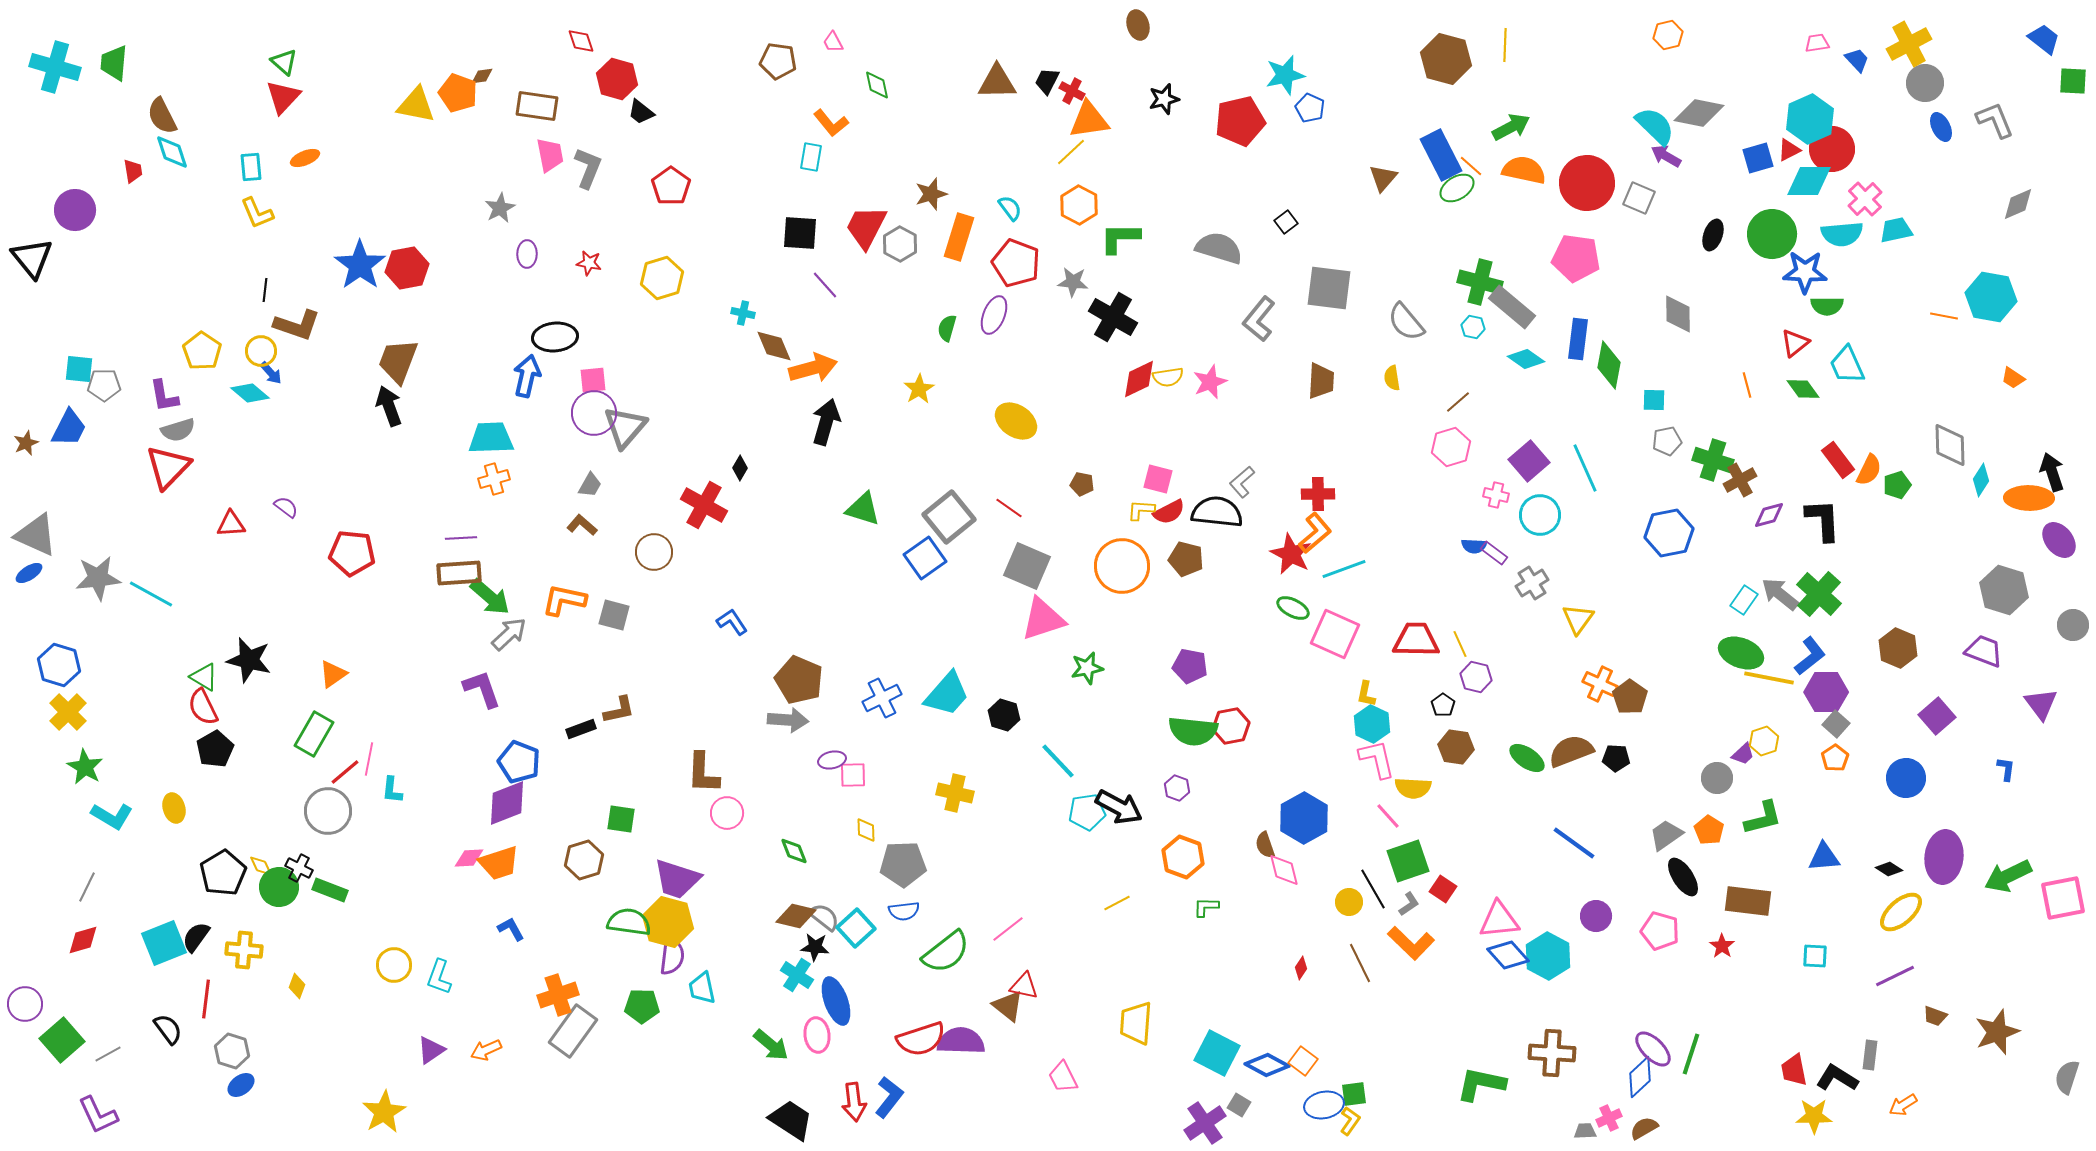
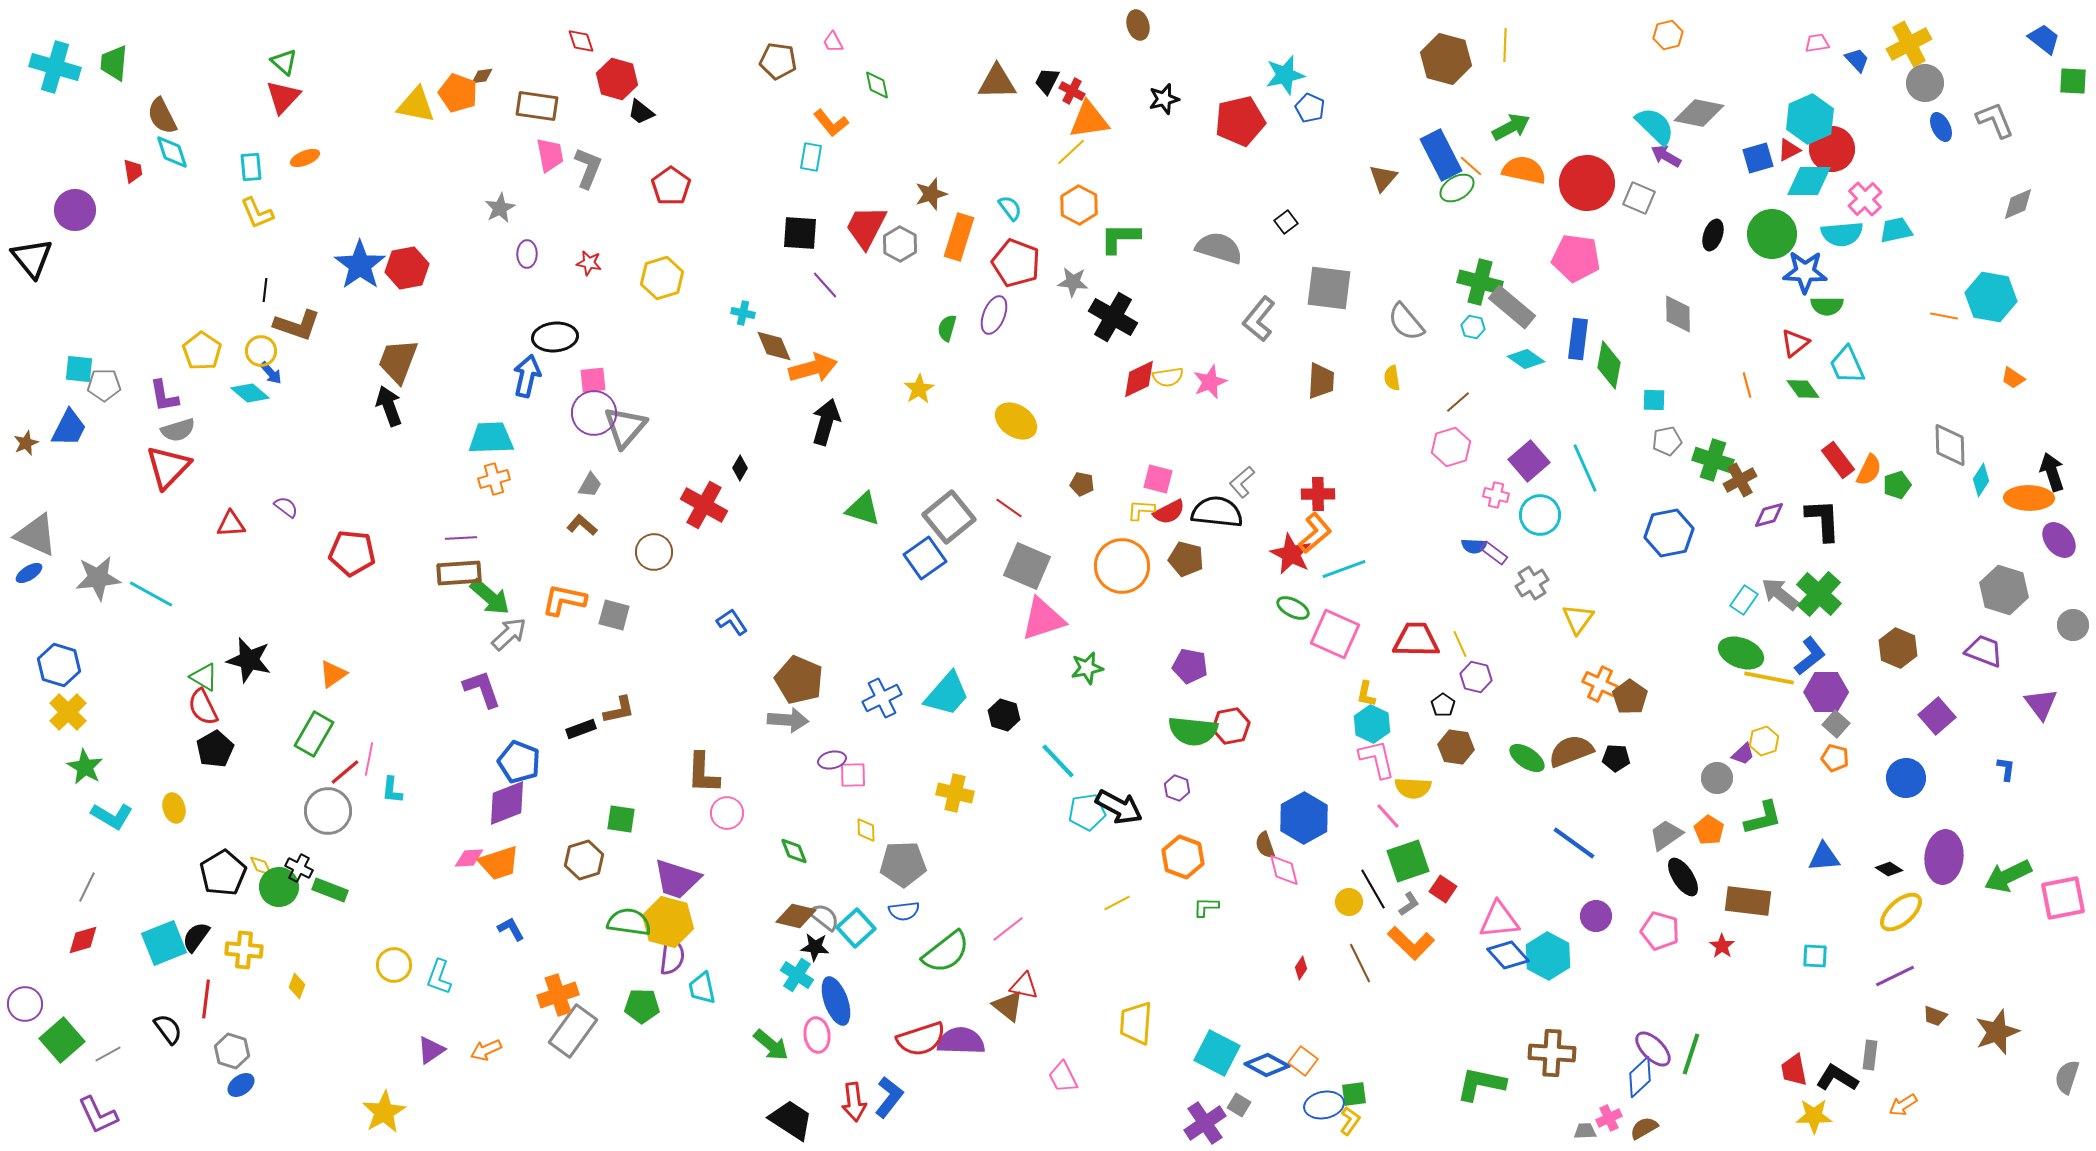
orange pentagon at (1835, 758): rotated 24 degrees counterclockwise
